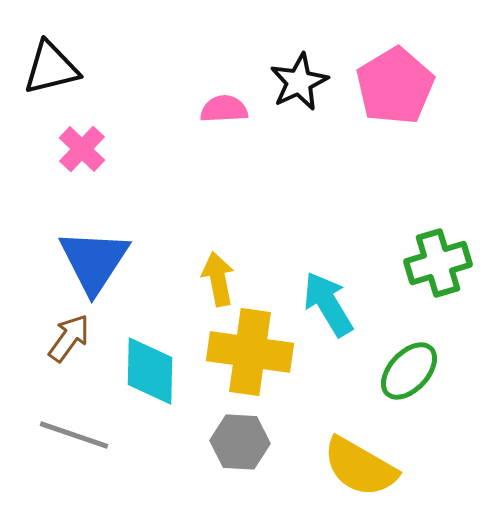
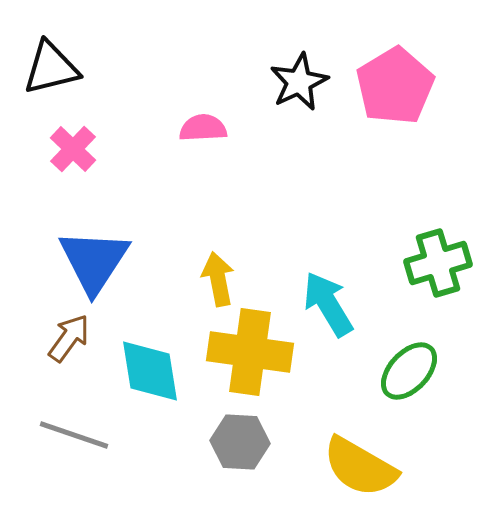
pink semicircle: moved 21 px left, 19 px down
pink cross: moved 9 px left
cyan diamond: rotated 10 degrees counterclockwise
